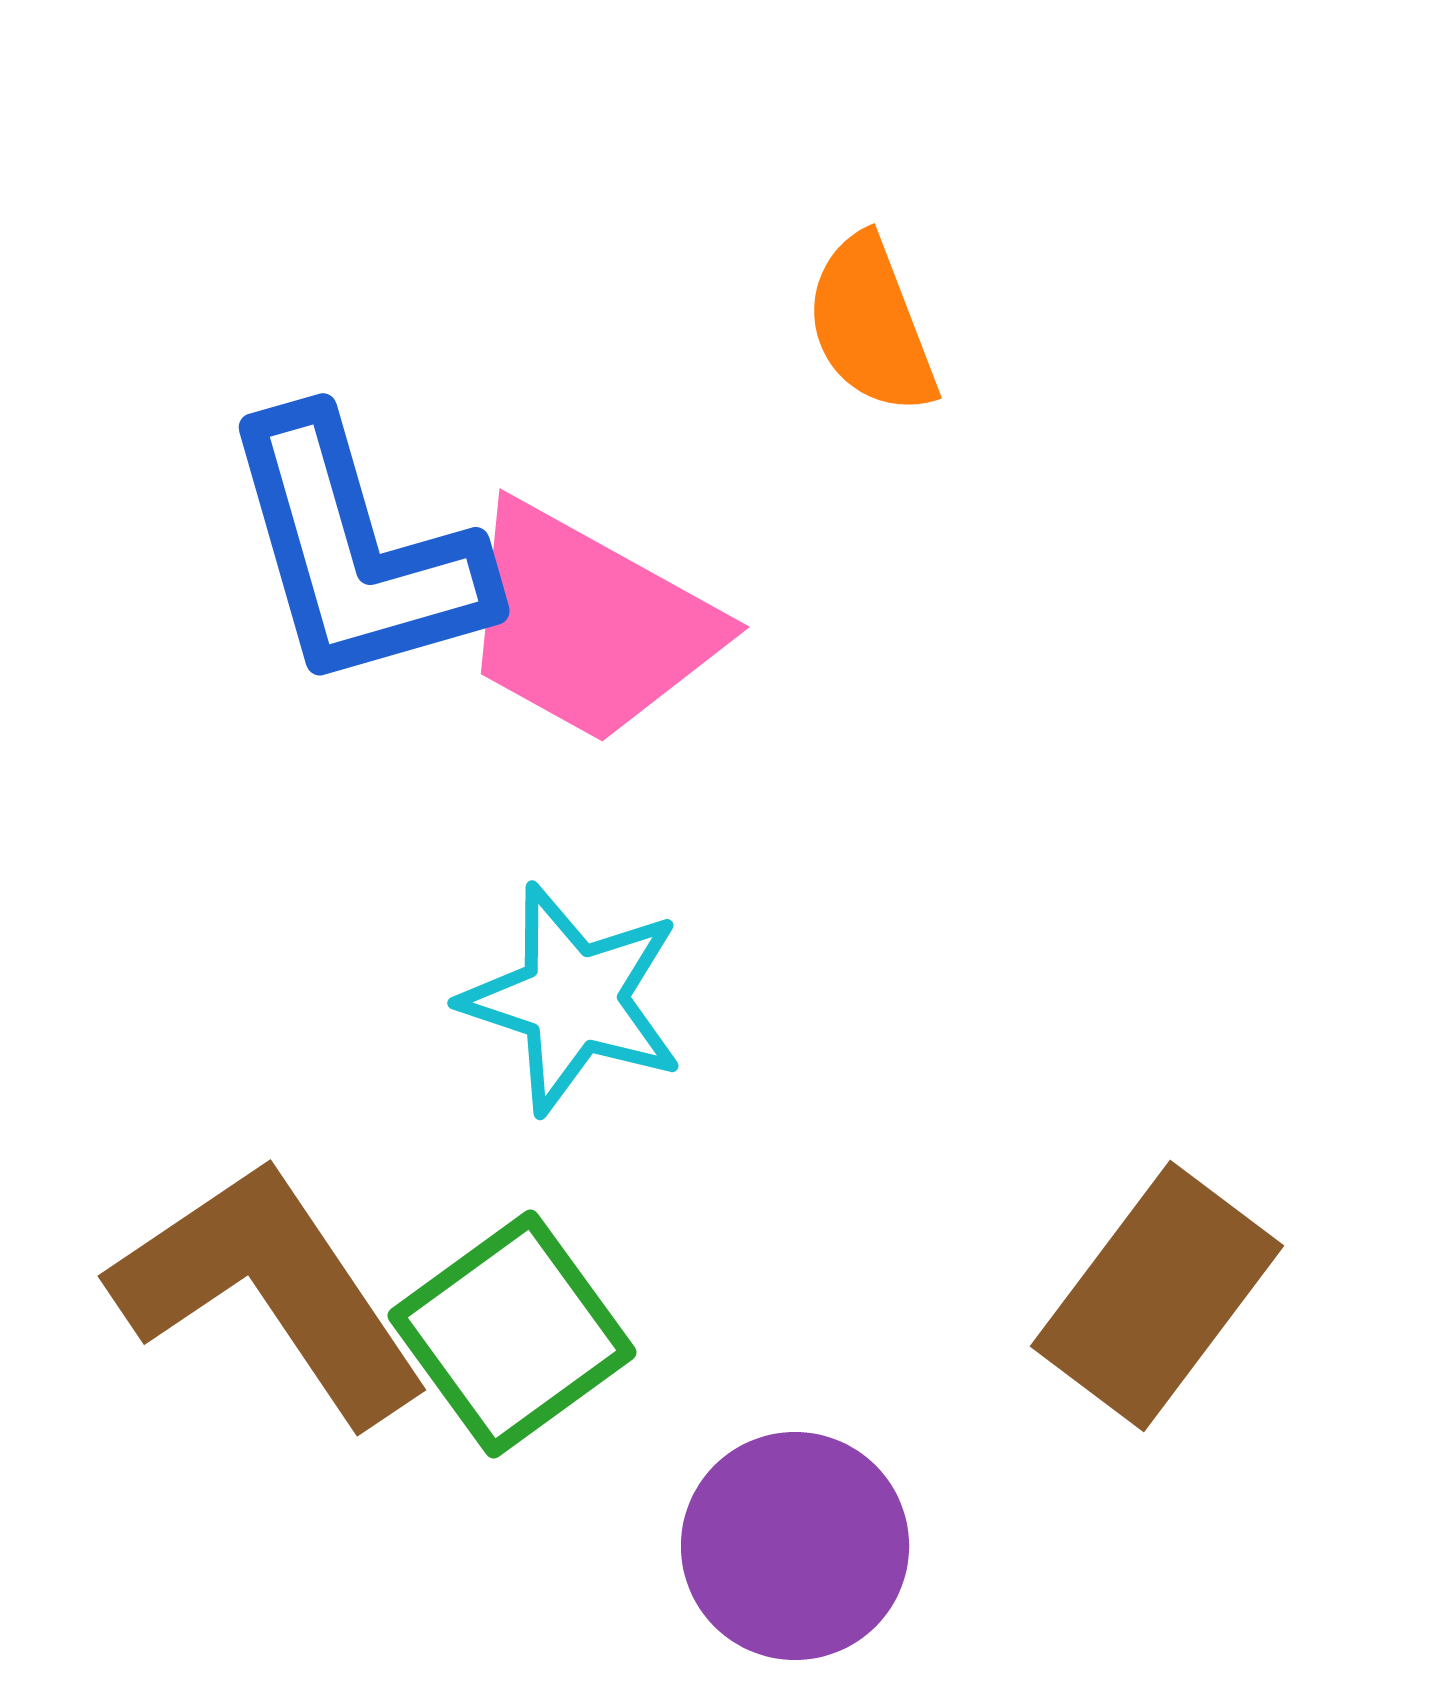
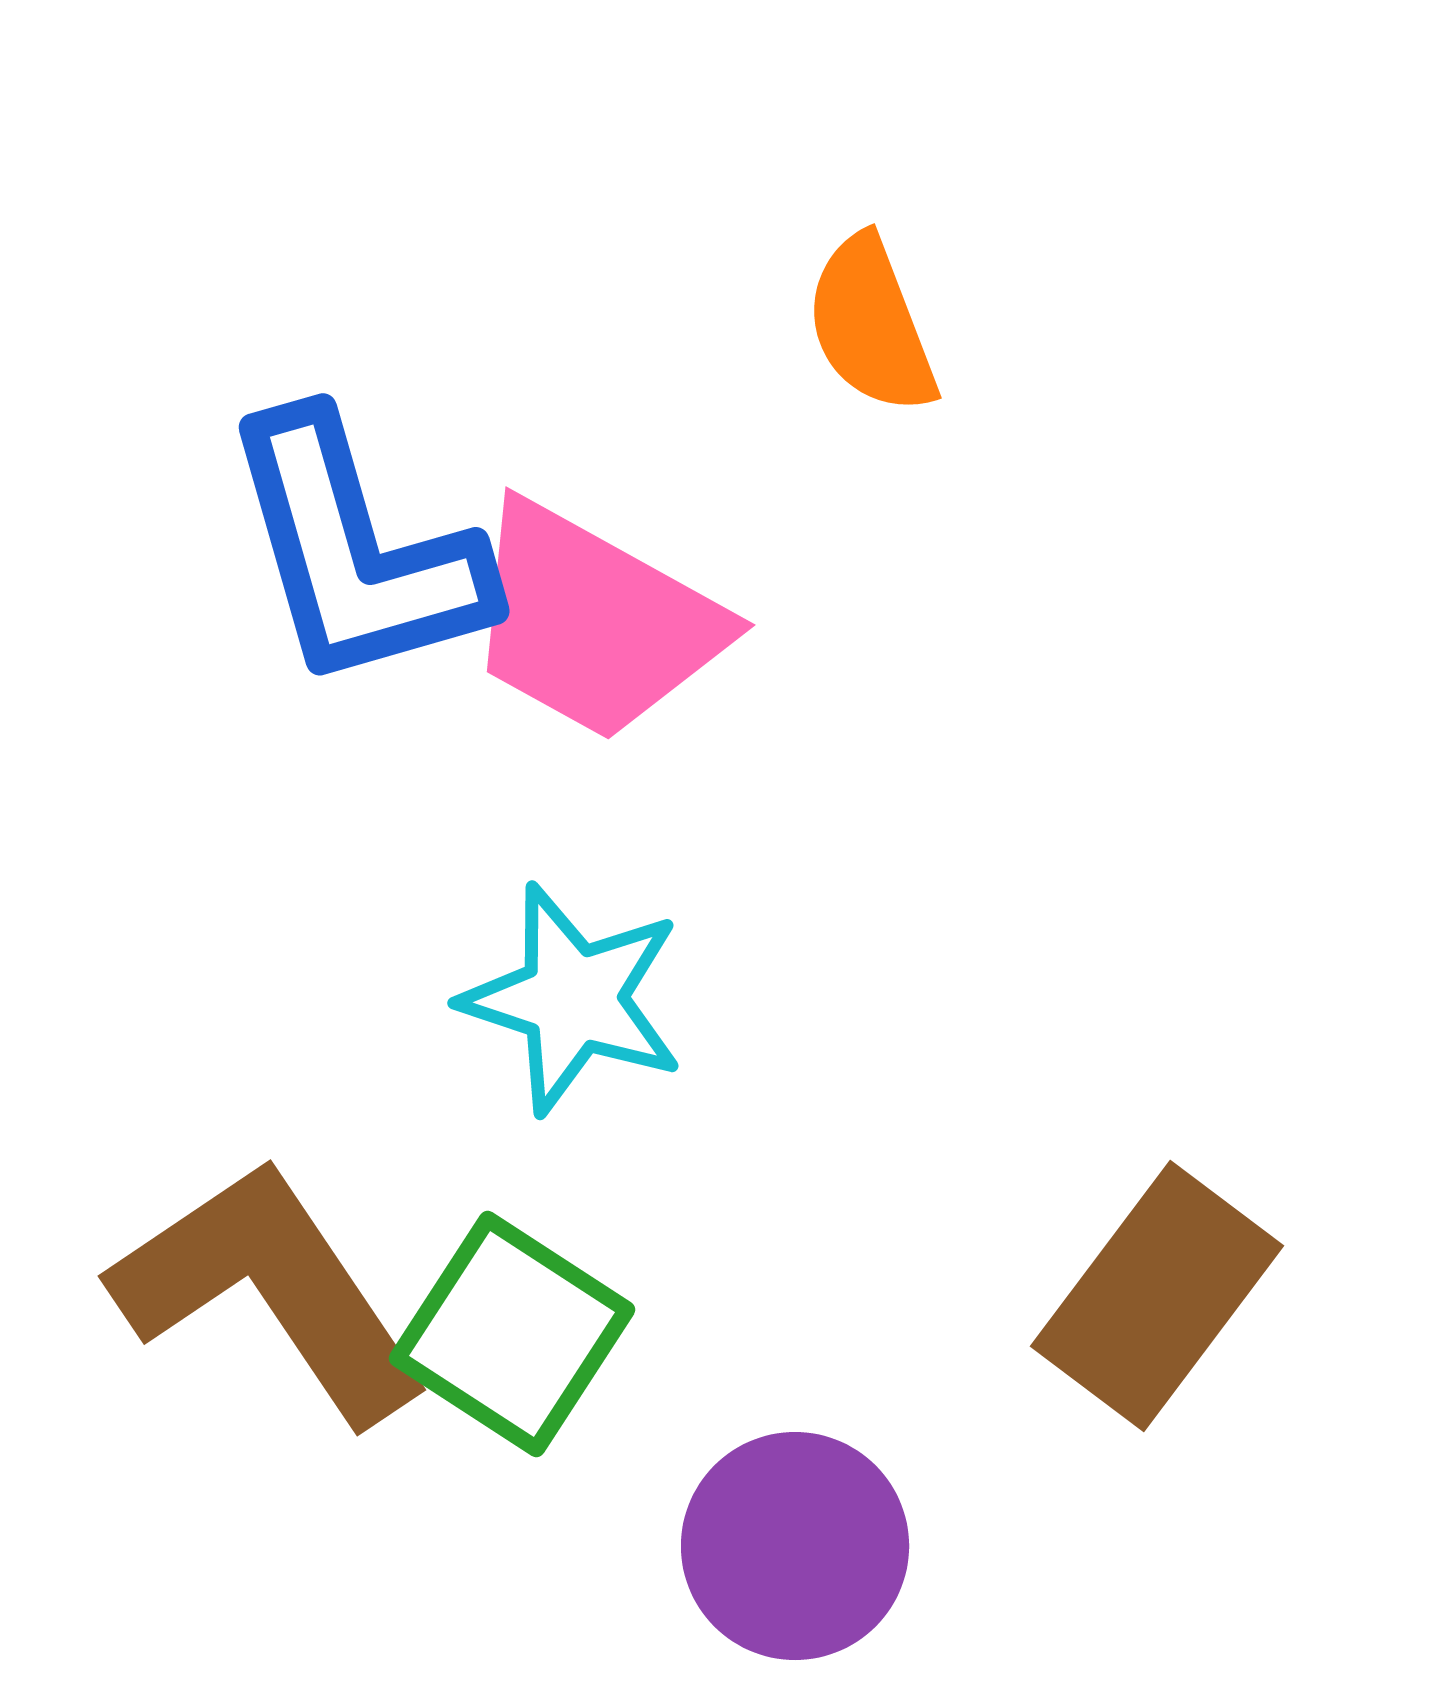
pink trapezoid: moved 6 px right, 2 px up
green square: rotated 21 degrees counterclockwise
